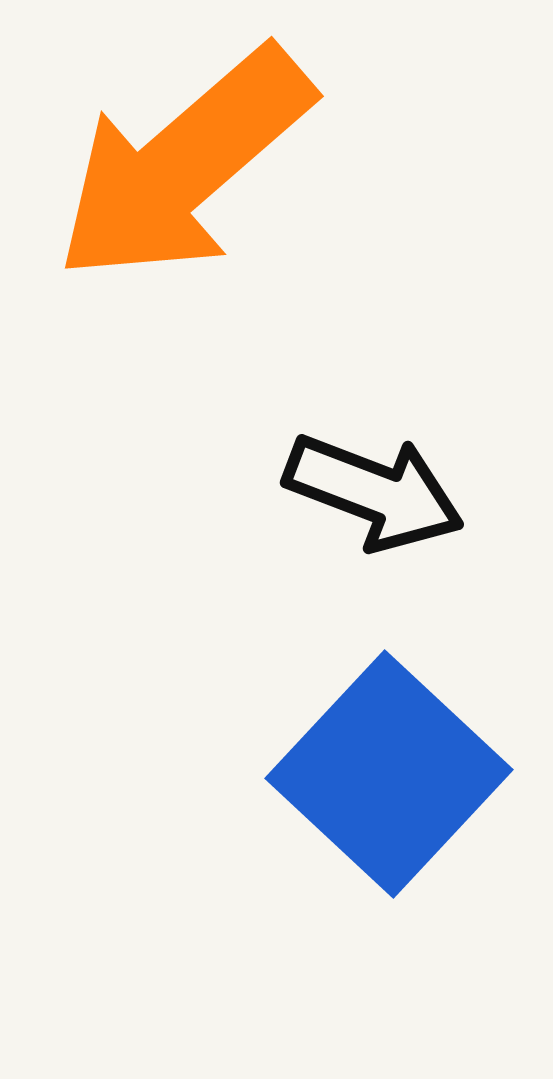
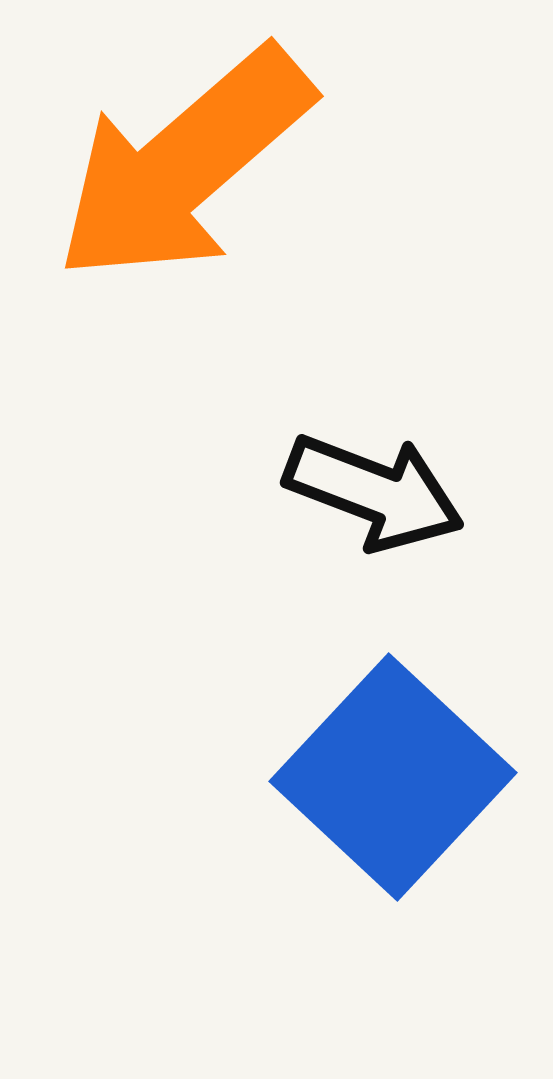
blue square: moved 4 px right, 3 px down
